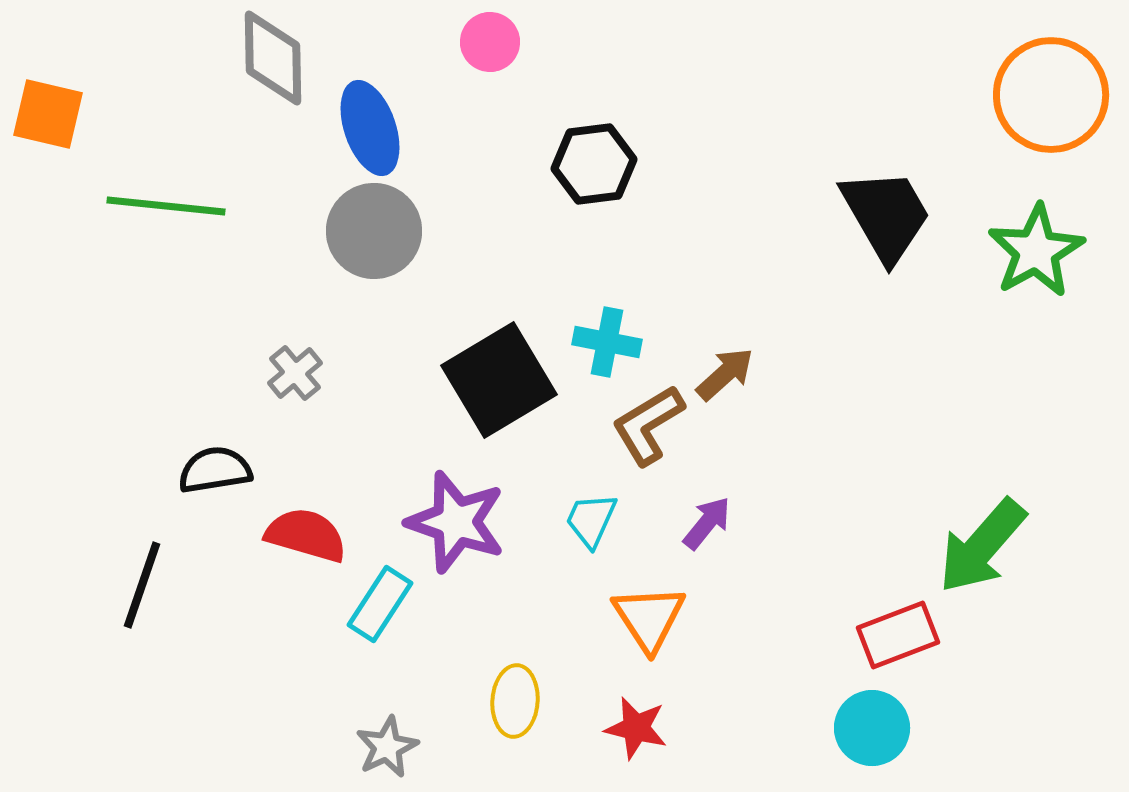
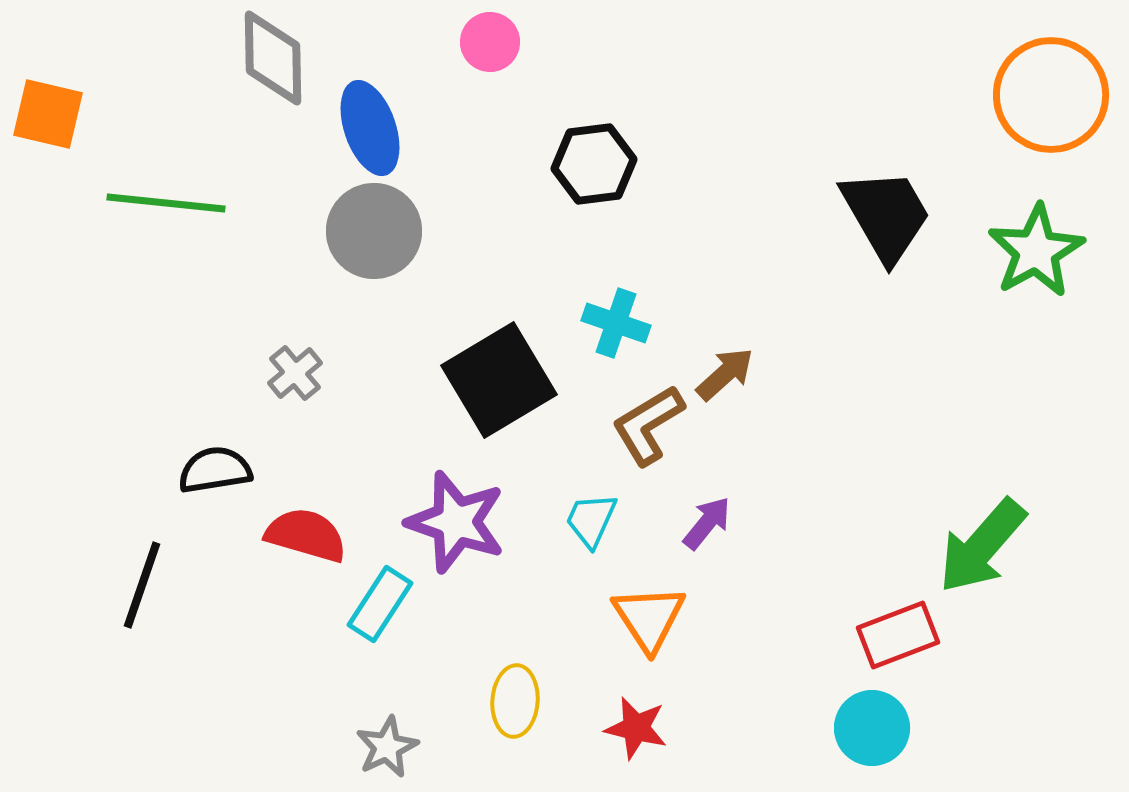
green line: moved 3 px up
cyan cross: moved 9 px right, 19 px up; rotated 8 degrees clockwise
